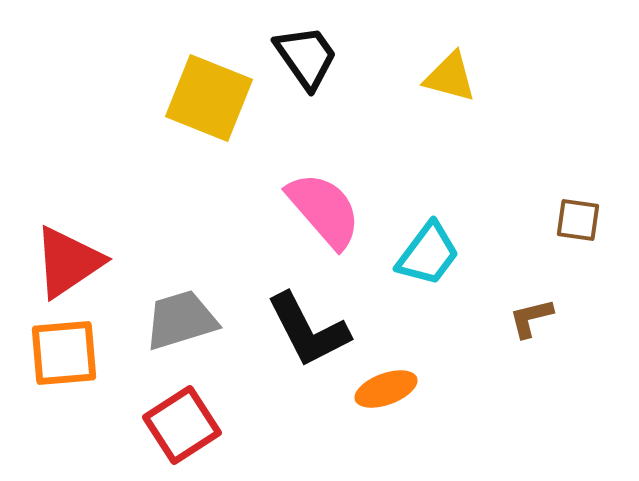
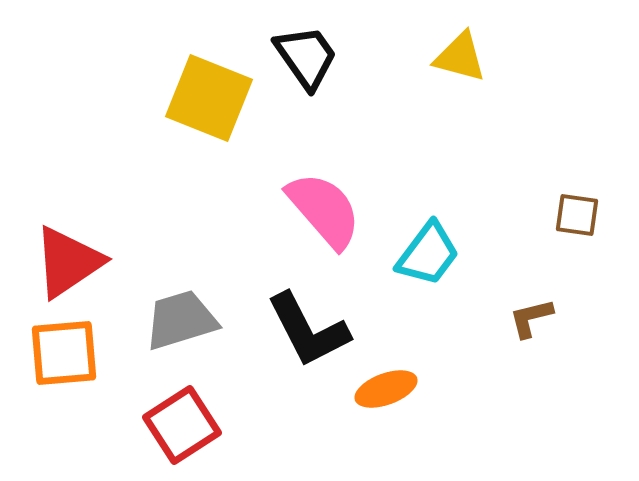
yellow triangle: moved 10 px right, 20 px up
brown square: moved 1 px left, 5 px up
